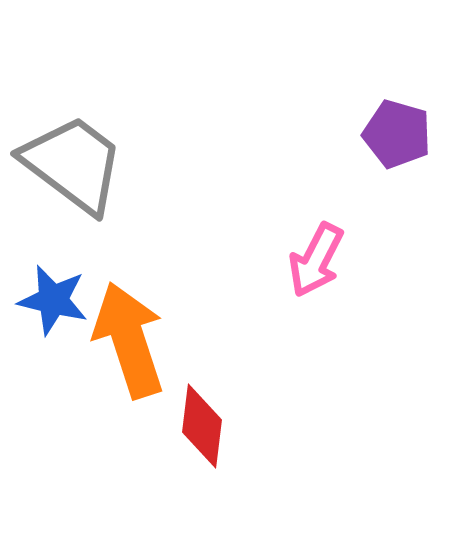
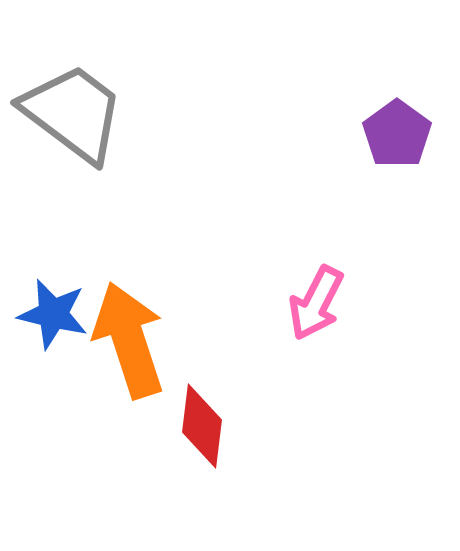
purple pentagon: rotated 20 degrees clockwise
gray trapezoid: moved 51 px up
pink arrow: moved 43 px down
blue star: moved 14 px down
